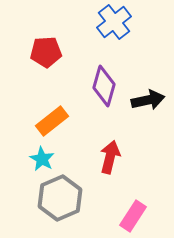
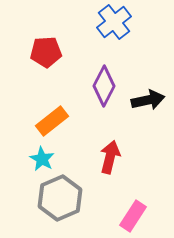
purple diamond: rotated 12 degrees clockwise
